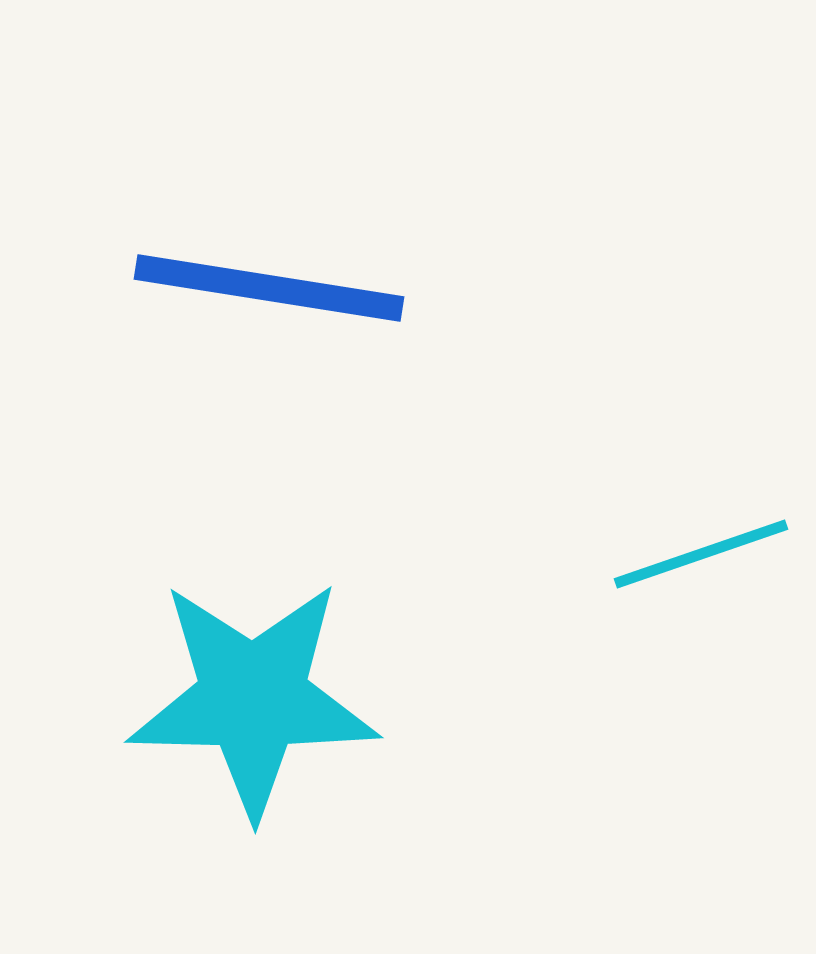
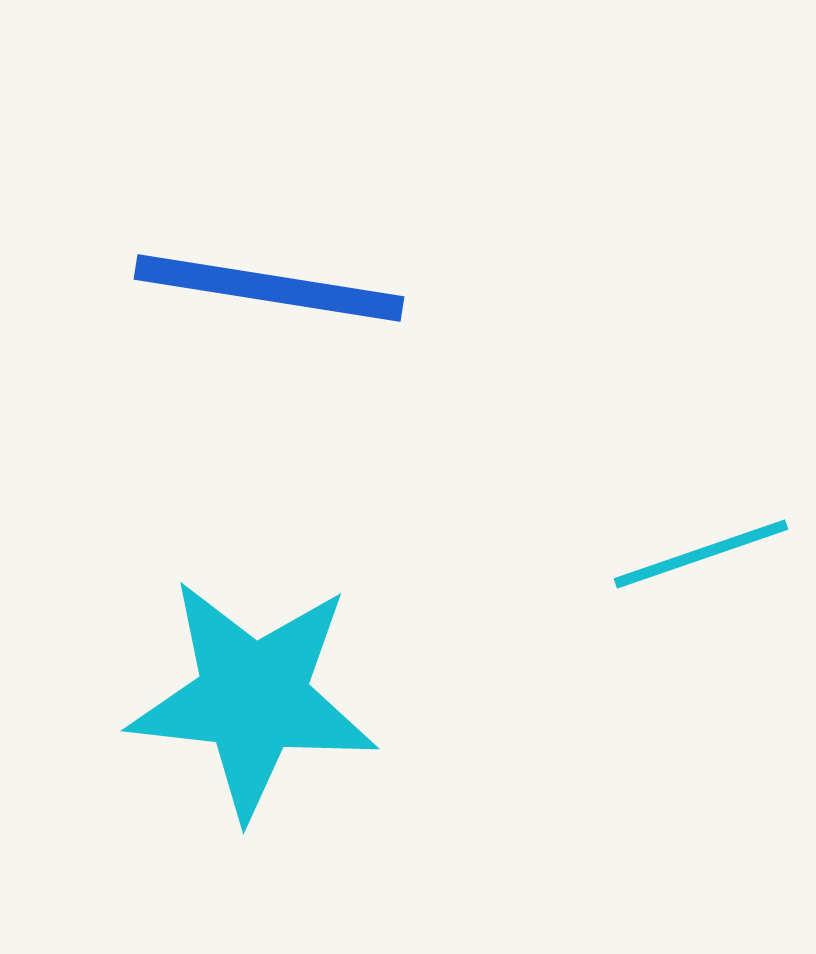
cyan star: rotated 5 degrees clockwise
